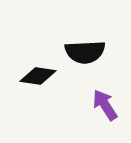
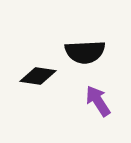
purple arrow: moved 7 px left, 4 px up
